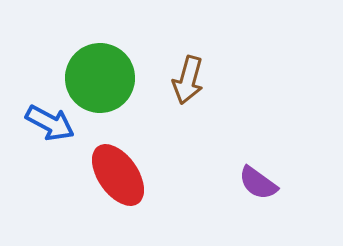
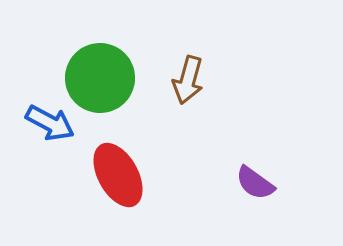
red ellipse: rotated 6 degrees clockwise
purple semicircle: moved 3 px left
